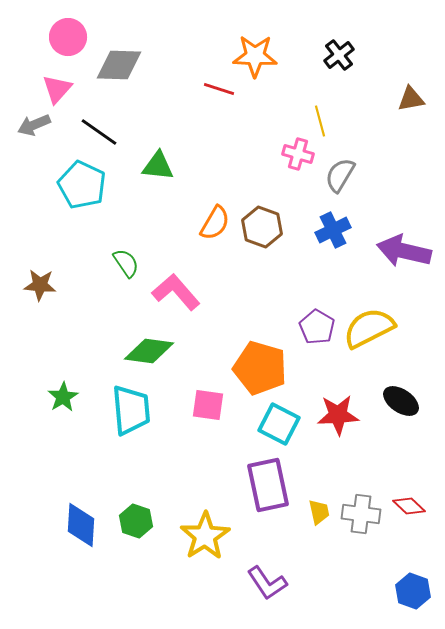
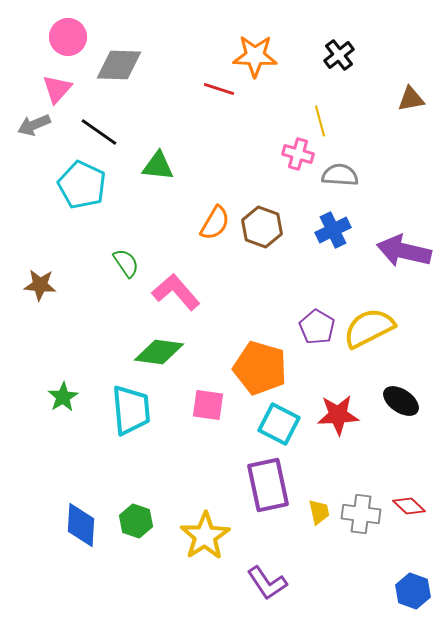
gray semicircle: rotated 63 degrees clockwise
green diamond: moved 10 px right, 1 px down
